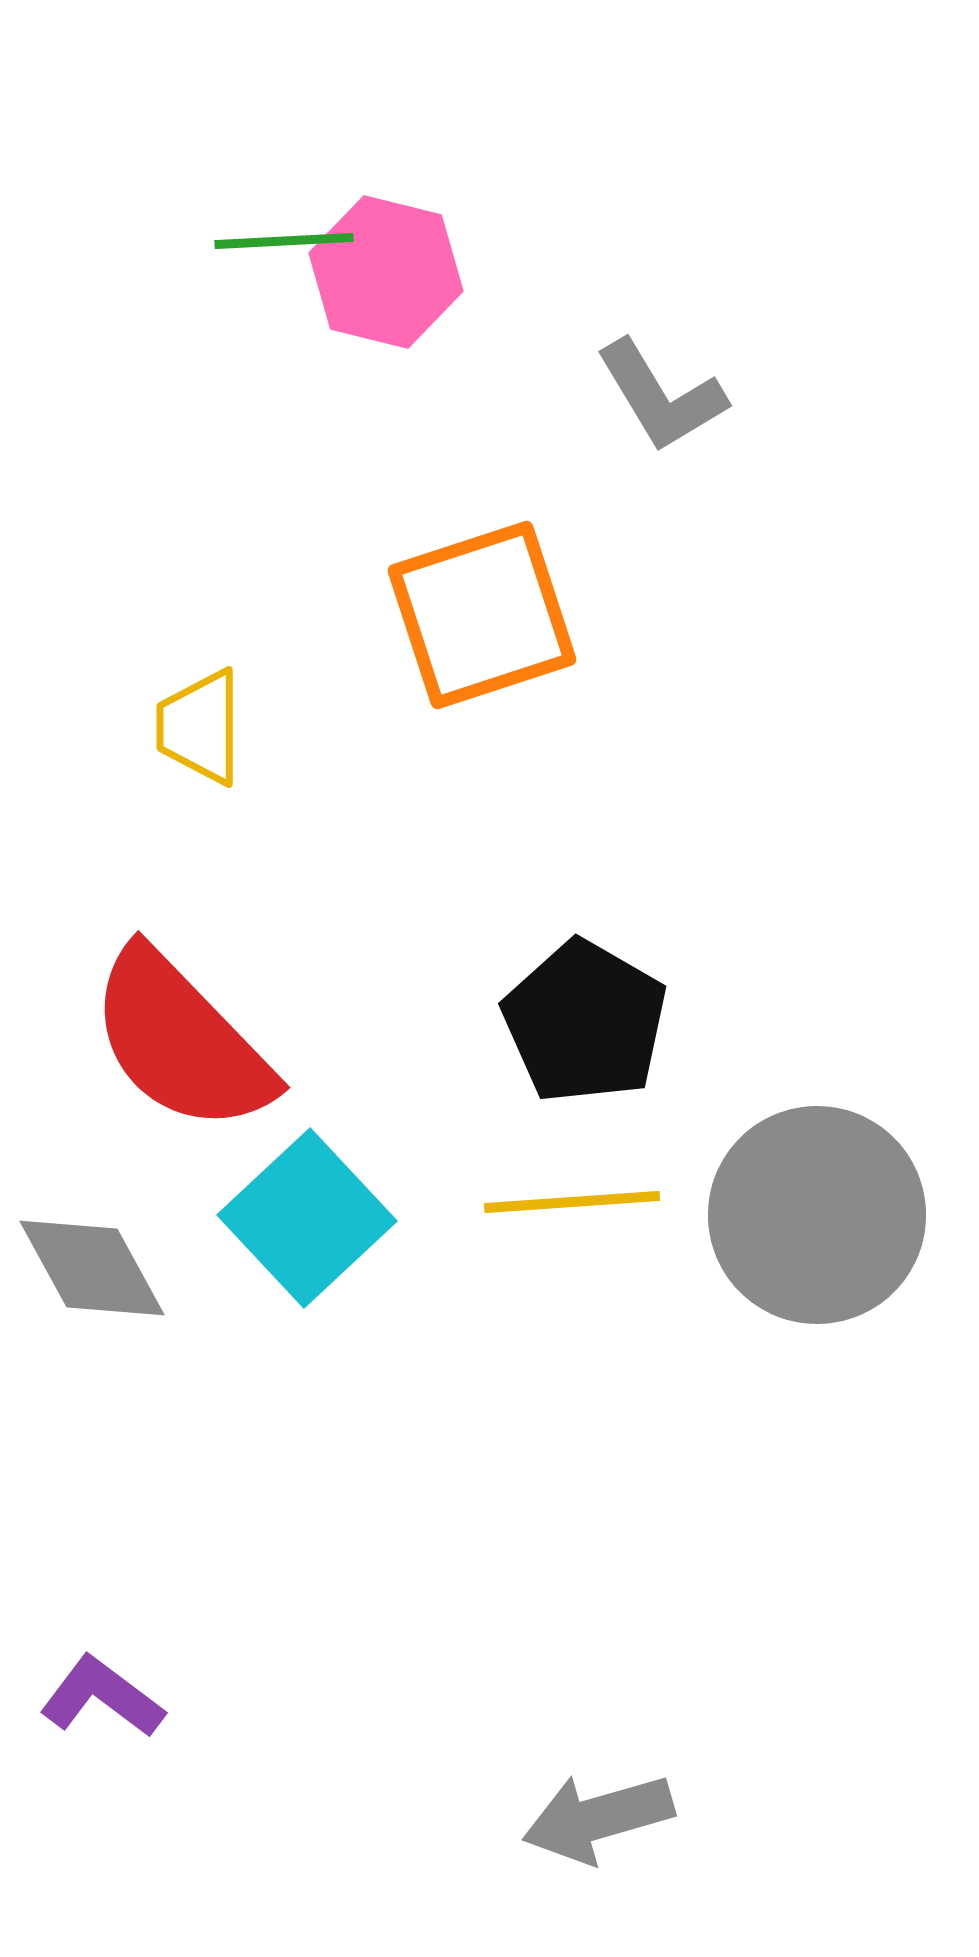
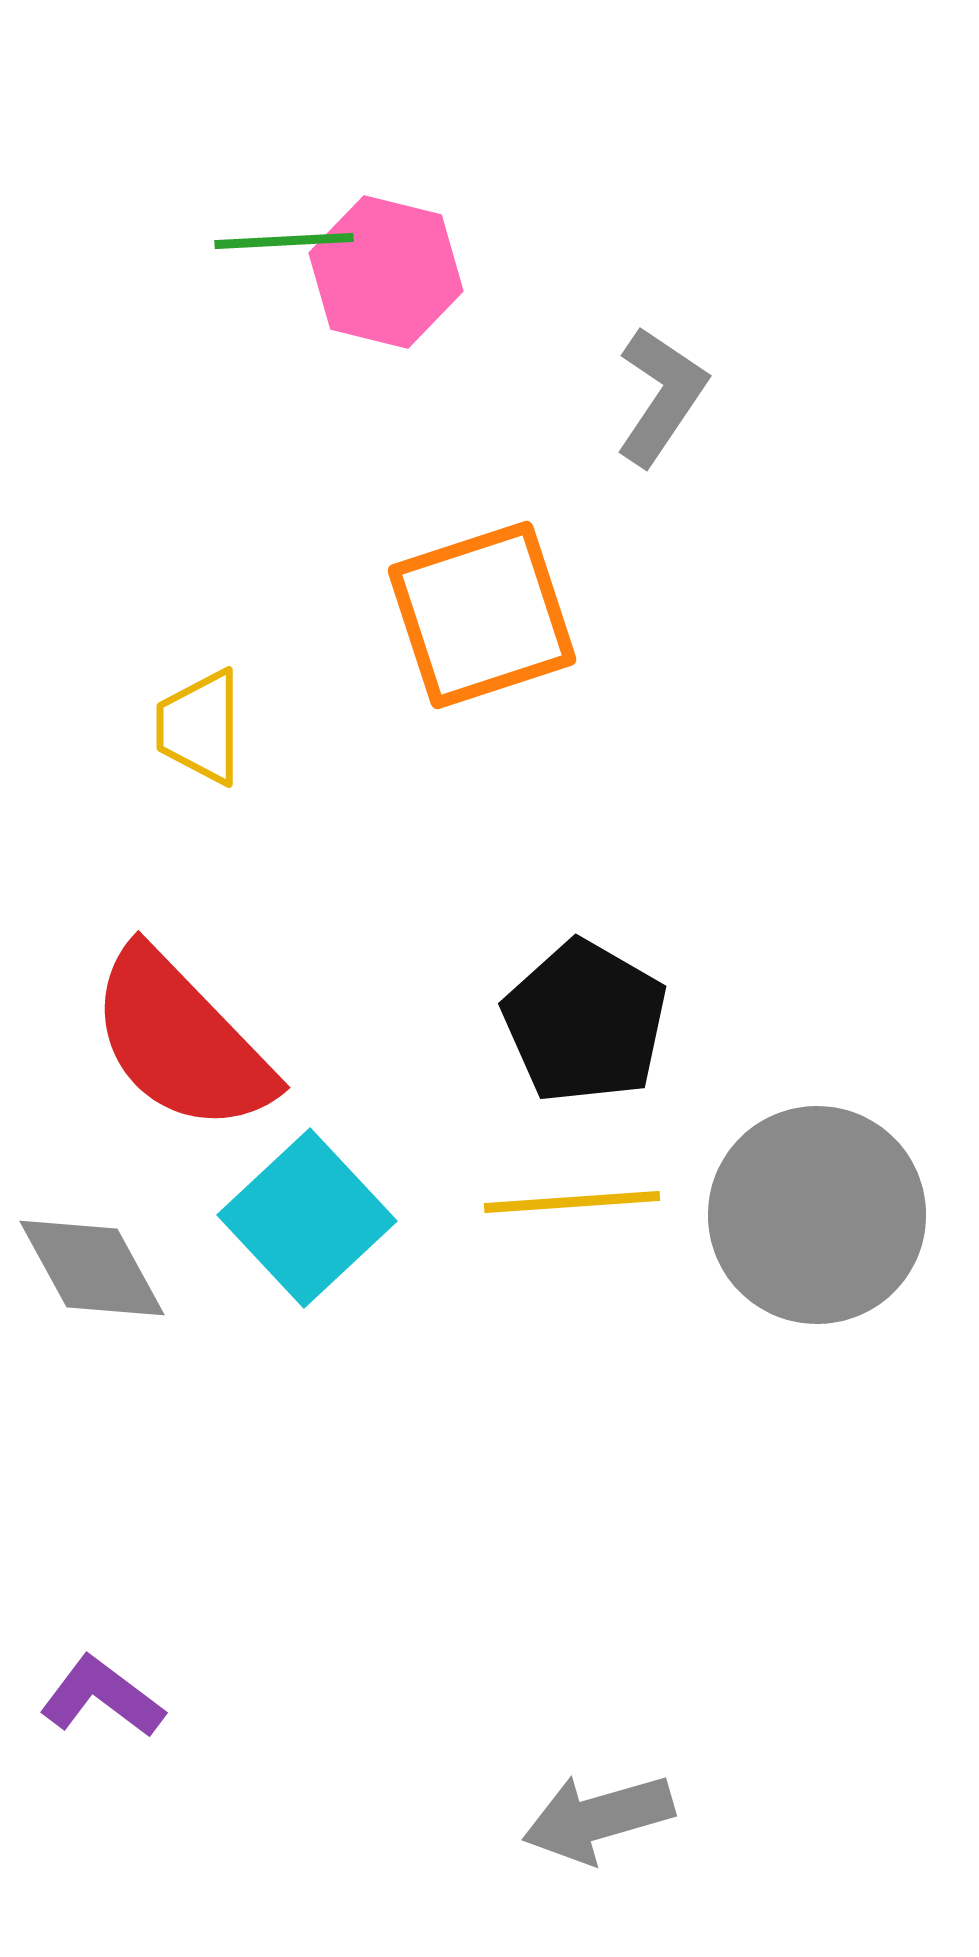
gray L-shape: rotated 115 degrees counterclockwise
